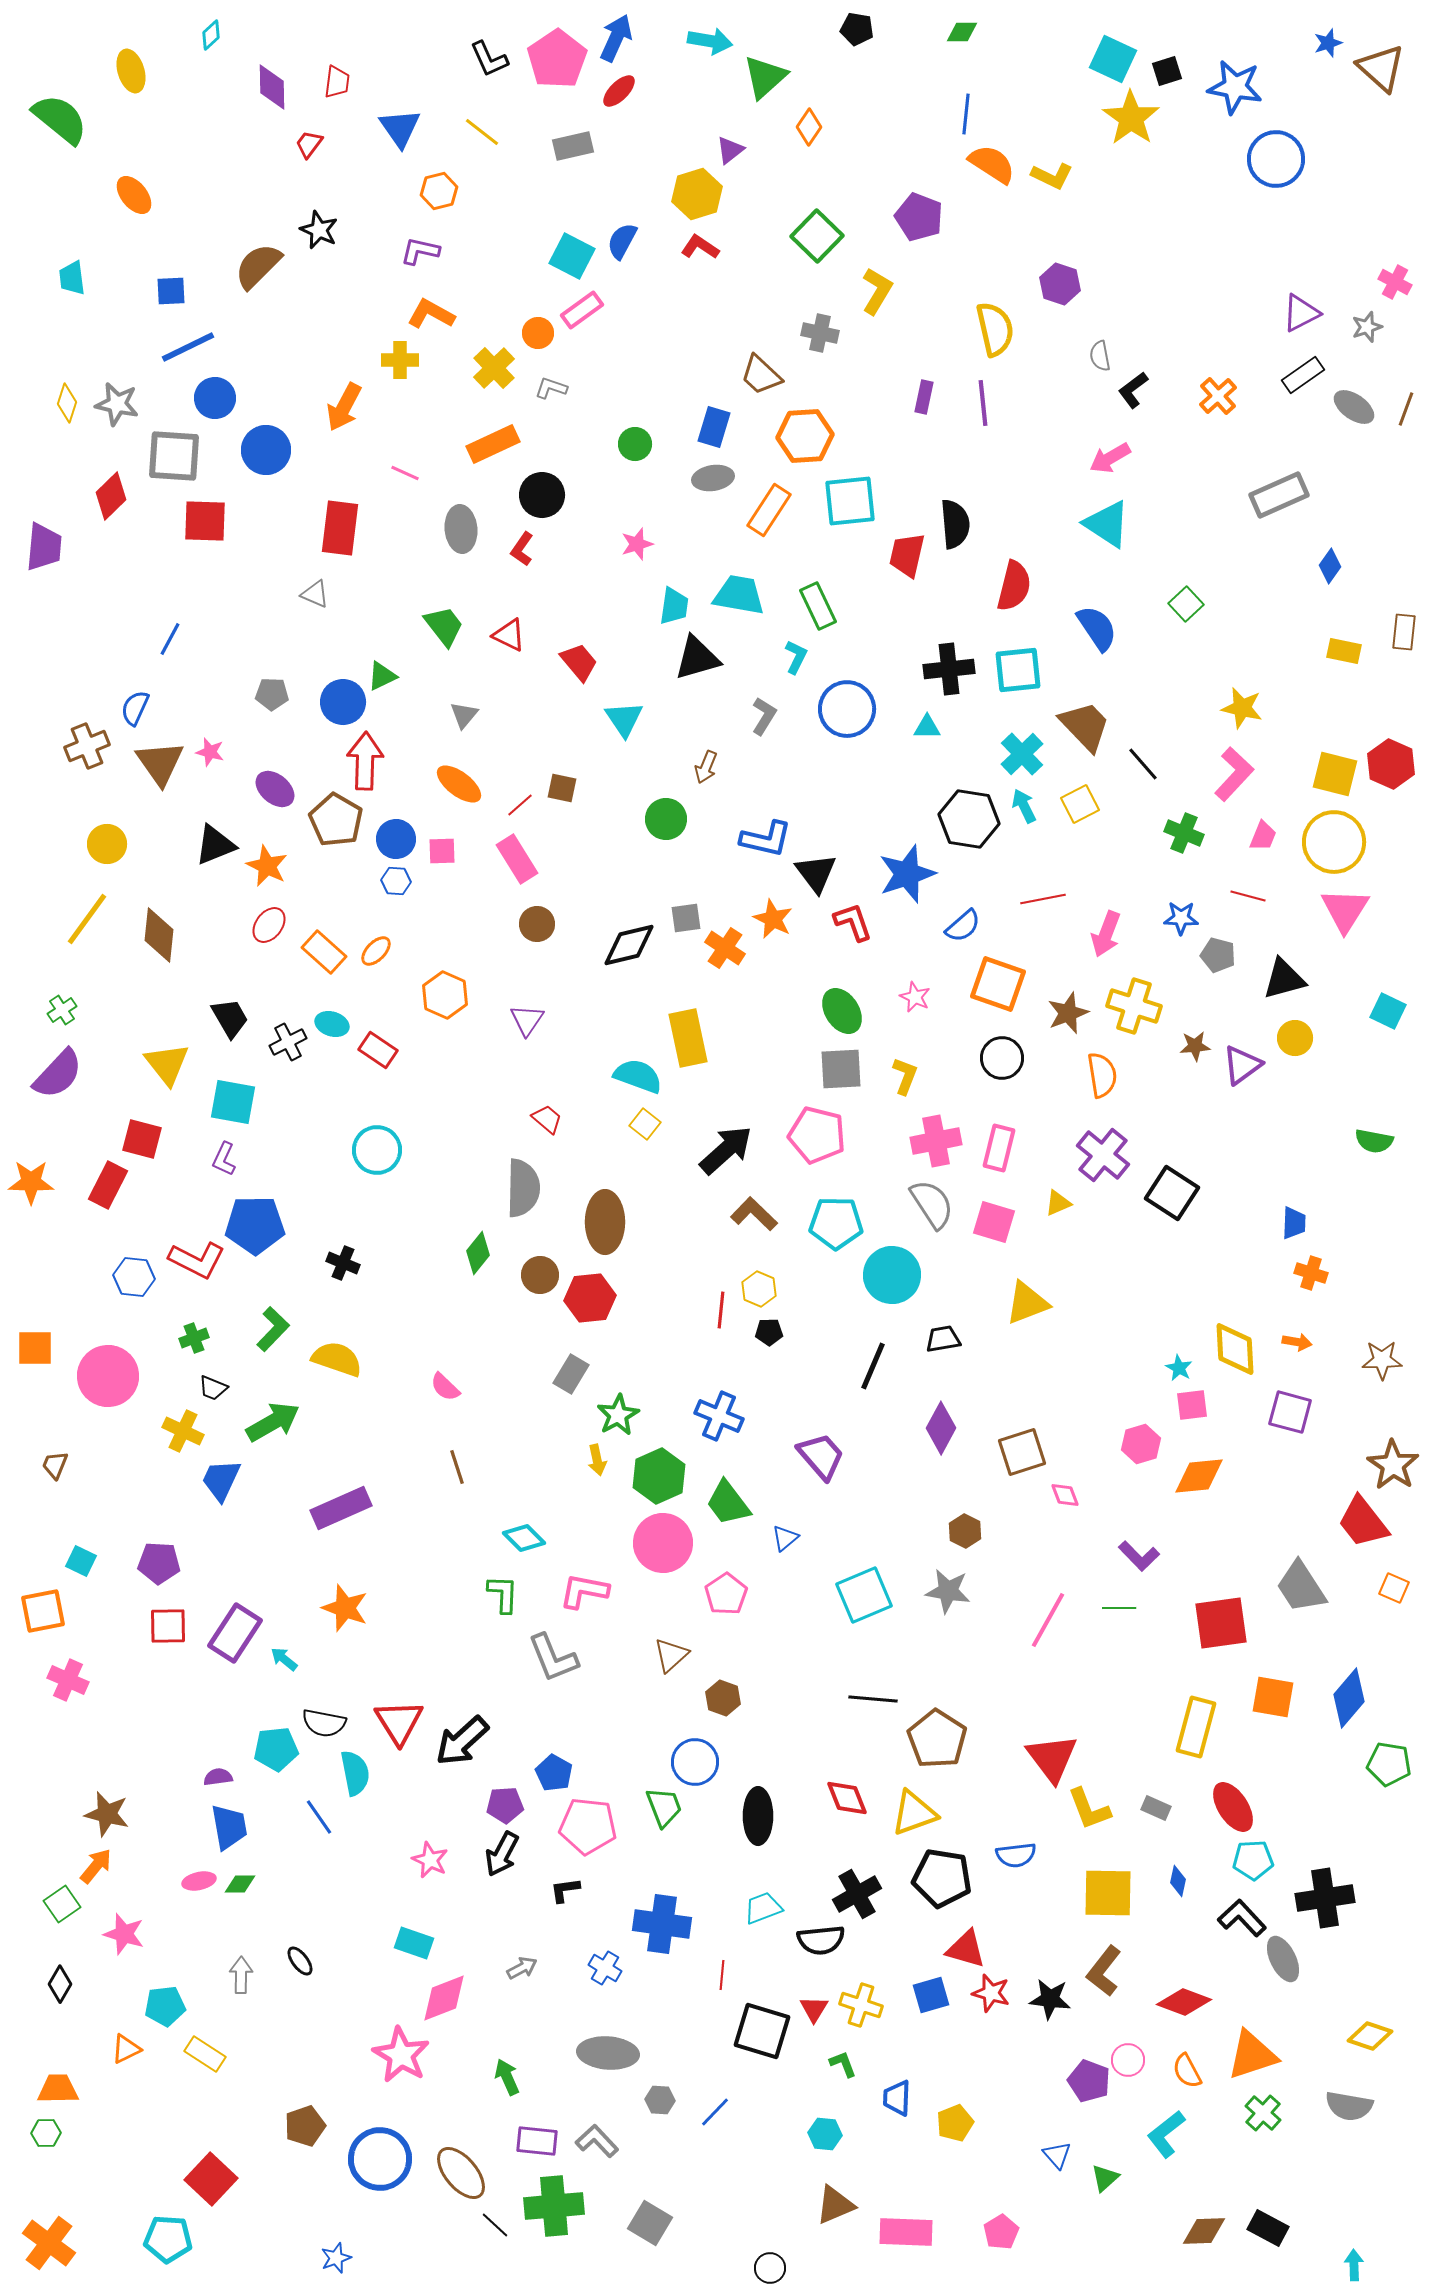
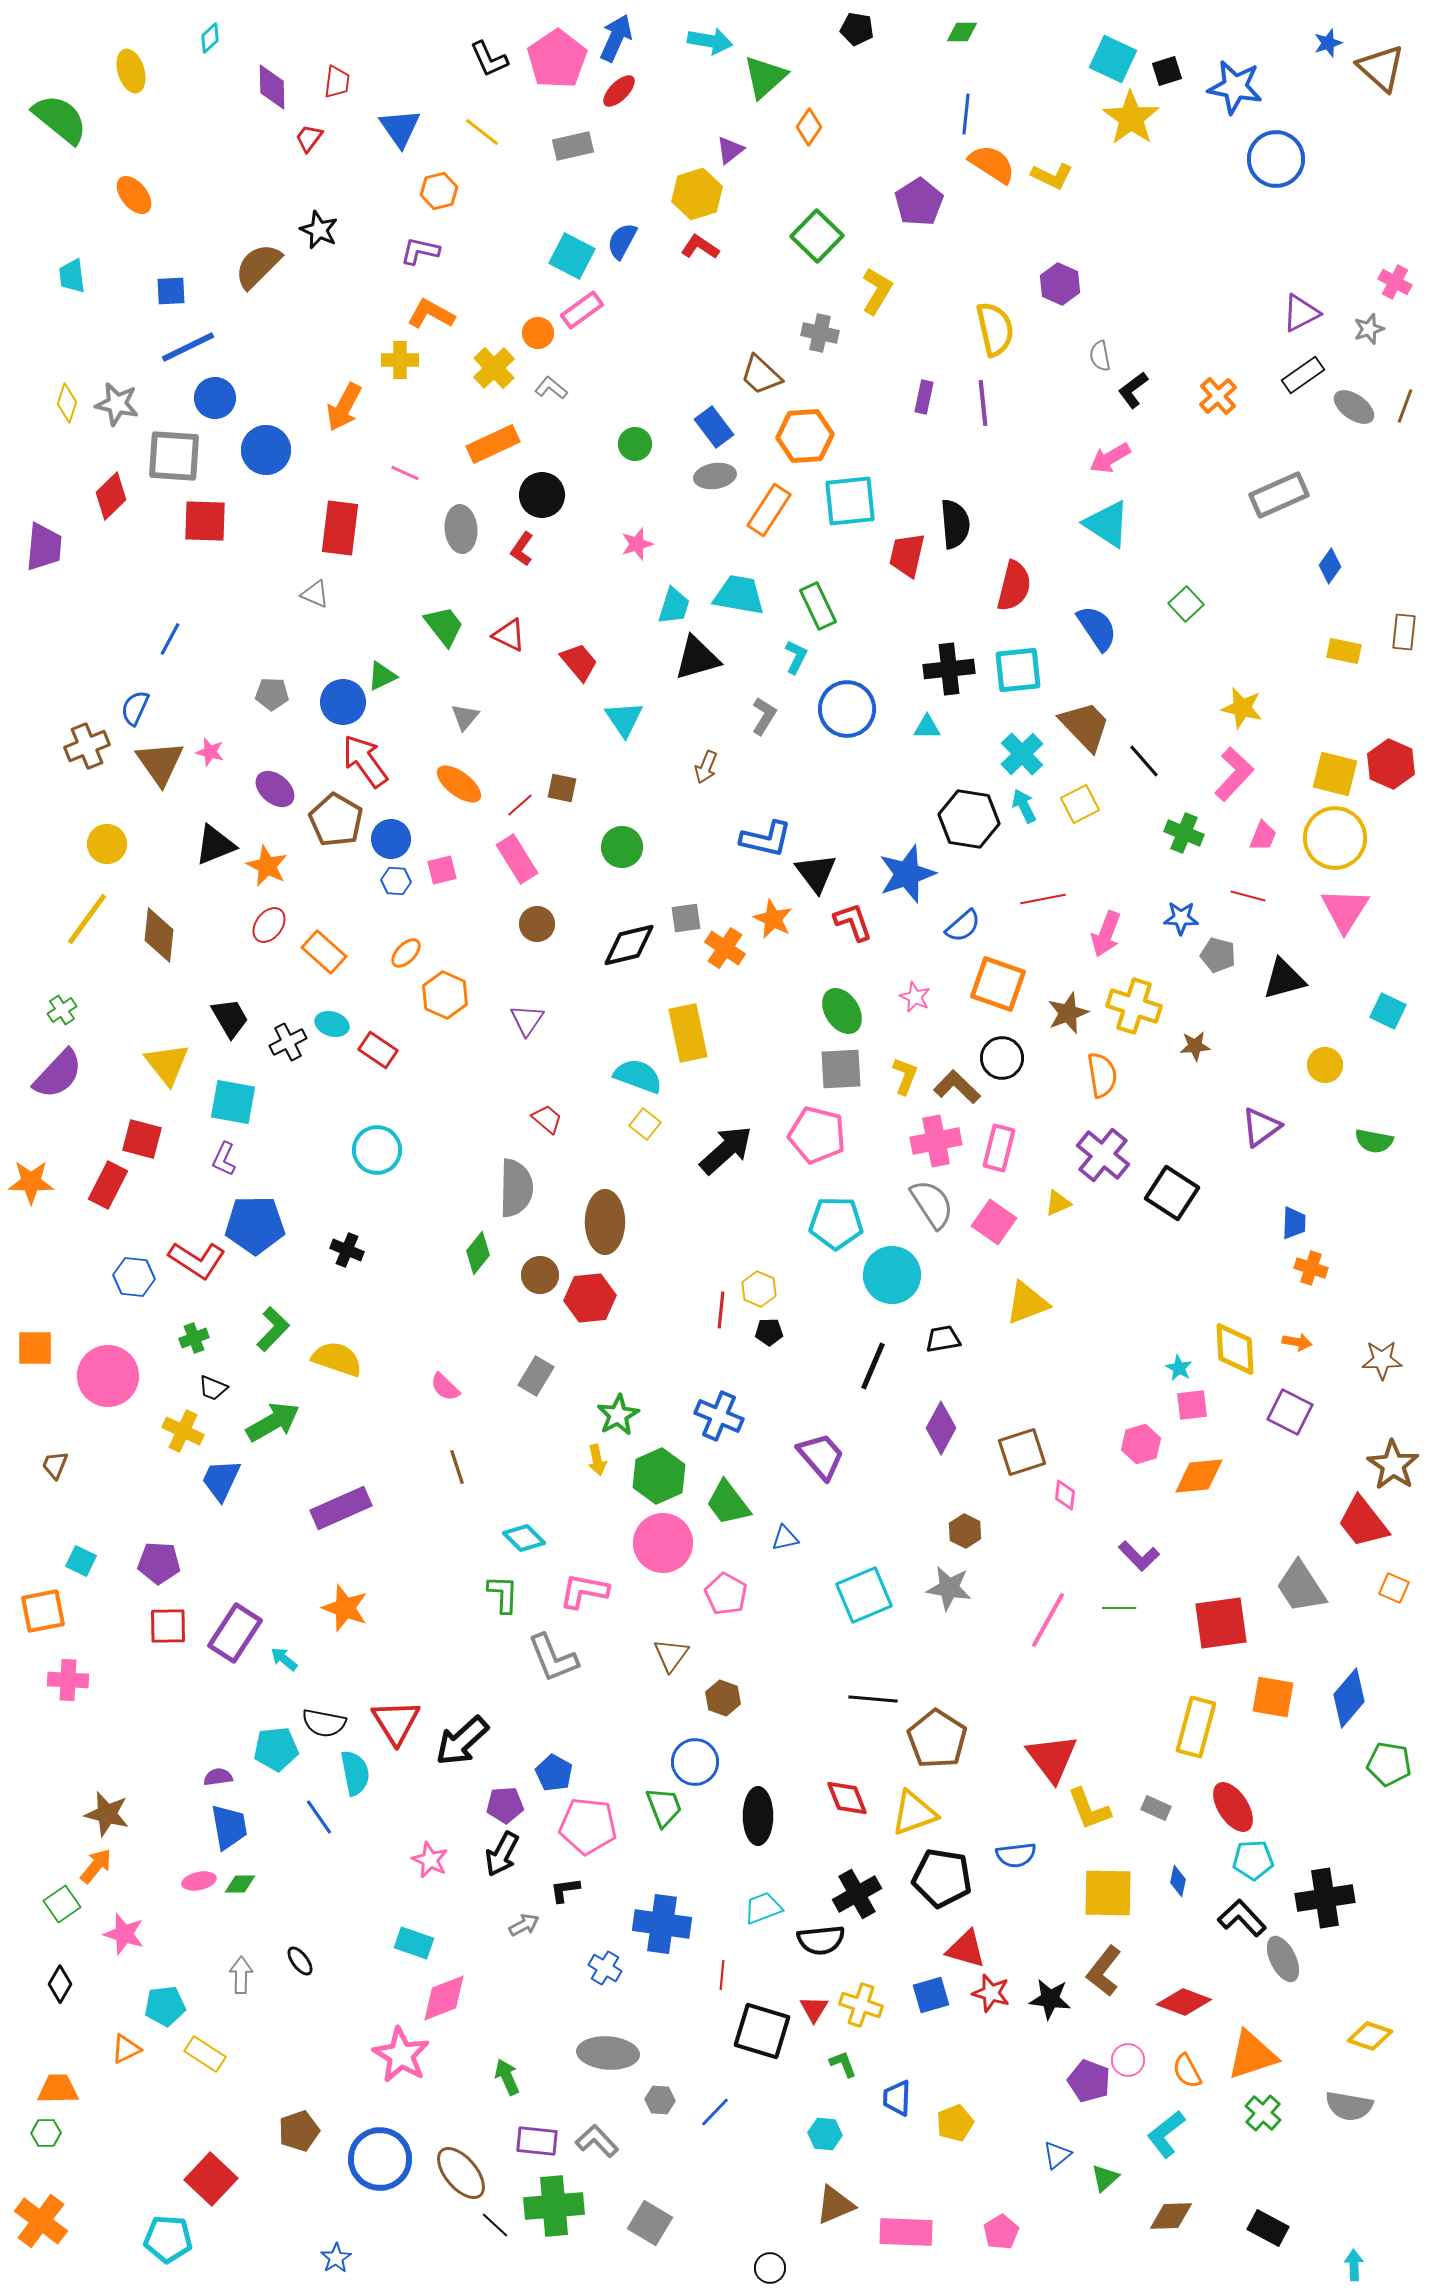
cyan diamond at (211, 35): moved 1 px left, 3 px down
red trapezoid at (309, 144): moved 6 px up
purple pentagon at (919, 217): moved 15 px up; rotated 18 degrees clockwise
cyan trapezoid at (72, 278): moved 2 px up
purple hexagon at (1060, 284): rotated 6 degrees clockwise
gray star at (1367, 327): moved 2 px right, 2 px down
gray L-shape at (551, 388): rotated 20 degrees clockwise
brown line at (1406, 409): moved 1 px left, 3 px up
blue rectangle at (714, 427): rotated 54 degrees counterclockwise
gray ellipse at (713, 478): moved 2 px right, 2 px up
cyan trapezoid at (674, 606): rotated 9 degrees clockwise
gray triangle at (464, 715): moved 1 px right, 2 px down
red arrow at (365, 761): rotated 38 degrees counterclockwise
black line at (1143, 764): moved 1 px right, 3 px up
green circle at (666, 819): moved 44 px left, 28 px down
blue circle at (396, 839): moved 5 px left
yellow circle at (1334, 842): moved 1 px right, 4 px up
pink square at (442, 851): moved 19 px down; rotated 12 degrees counterclockwise
orange ellipse at (376, 951): moved 30 px right, 2 px down
yellow rectangle at (688, 1038): moved 5 px up
yellow circle at (1295, 1038): moved 30 px right, 27 px down
purple triangle at (1242, 1065): moved 19 px right, 62 px down
gray semicircle at (523, 1188): moved 7 px left
brown L-shape at (754, 1214): moved 203 px right, 127 px up
pink square at (994, 1222): rotated 18 degrees clockwise
red L-shape at (197, 1260): rotated 6 degrees clockwise
black cross at (343, 1263): moved 4 px right, 13 px up
orange cross at (1311, 1273): moved 5 px up
gray rectangle at (571, 1374): moved 35 px left, 2 px down
purple square at (1290, 1412): rotated 12 degrees clockwise
pink diamond at (1065, 1495): rotated 28 degrees clockwise
blue triangle at (785, 1538): rotated 28 degrees clockwise
gray star at (948, 1591): moved 1 px right, 3 px up
pink pentagon at (726, 1594): rotated 9 degrees counterclockwise
brown triangle at (671, 1655): rotated 12 degrees counterclockwise
pink cross at (68, 1680): rotated 21 degrees counterclockwise
red triangle at (399, 1722): moved 3 px left
gray arrow at (522, 1968): moved 2 px right, 43 px up
brown pentagon at (305, 2126): moved 6 px left, 5 px down
blue triangle at (1057, 2155): rotated 32 degrees clockwise
brown diamond at (1204, 2231): moved 33 px left, 15 px up
orange cross at (49, 2243): moved 8 px left, 22 px up
blue star at (336, 2258): rotated 12 degrees counterclockwise
